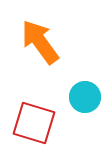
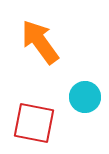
red square: rotated 6 degrees counterclockwise
